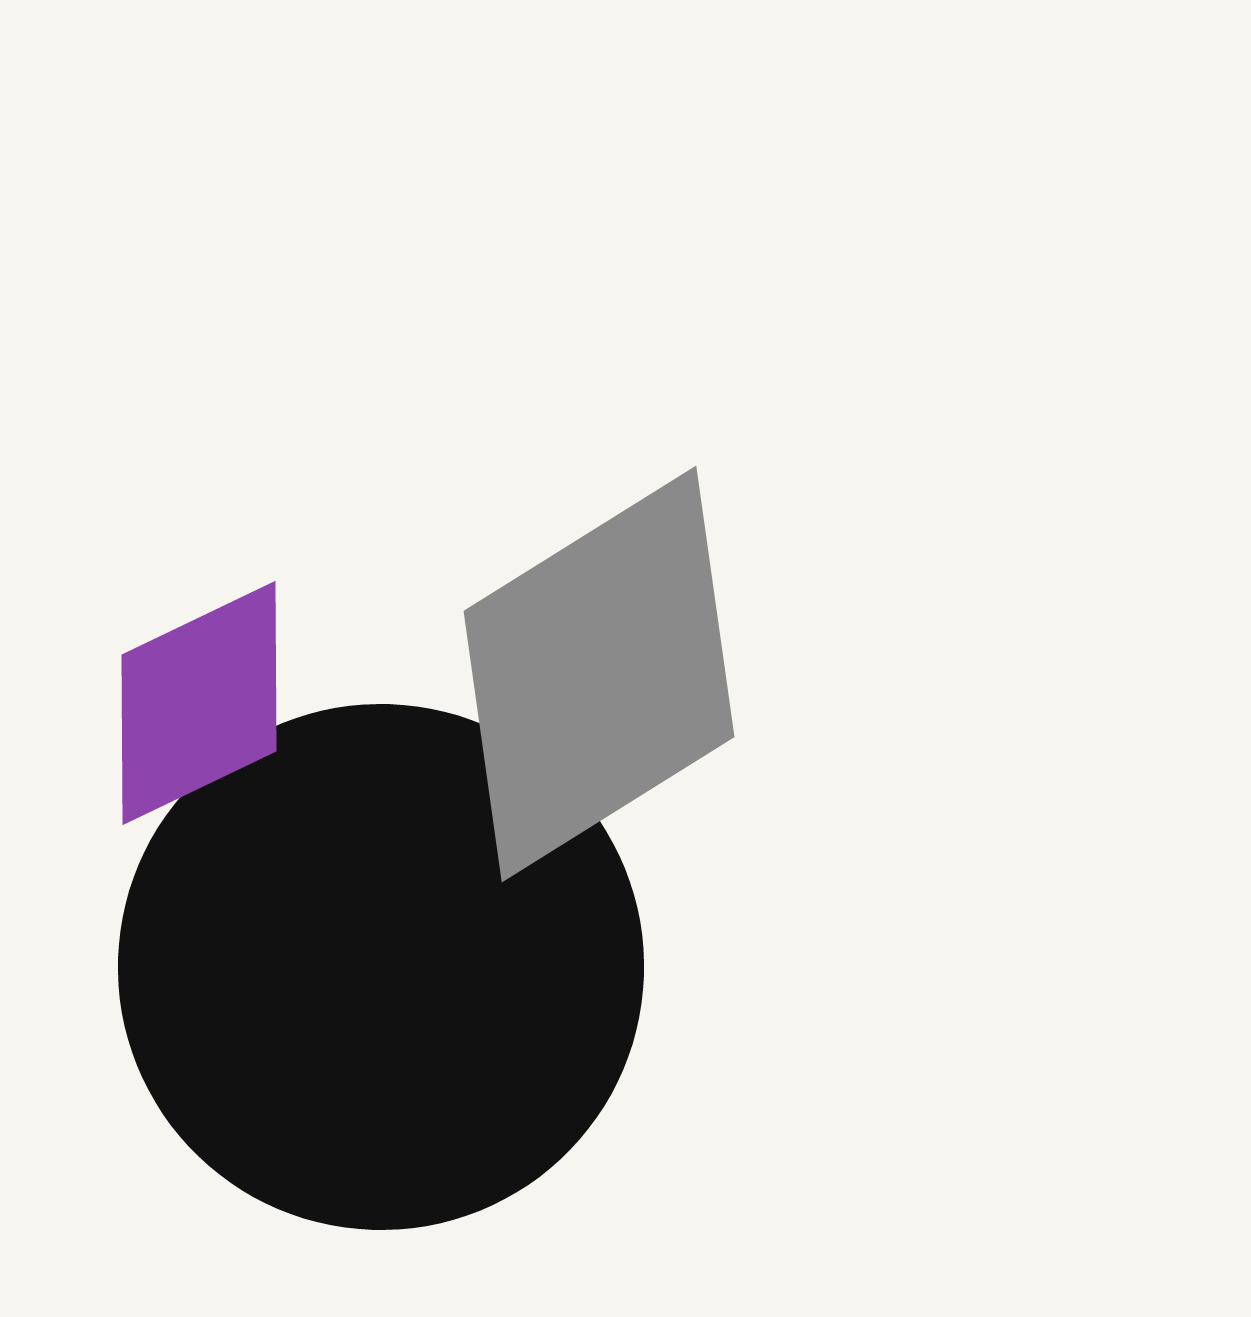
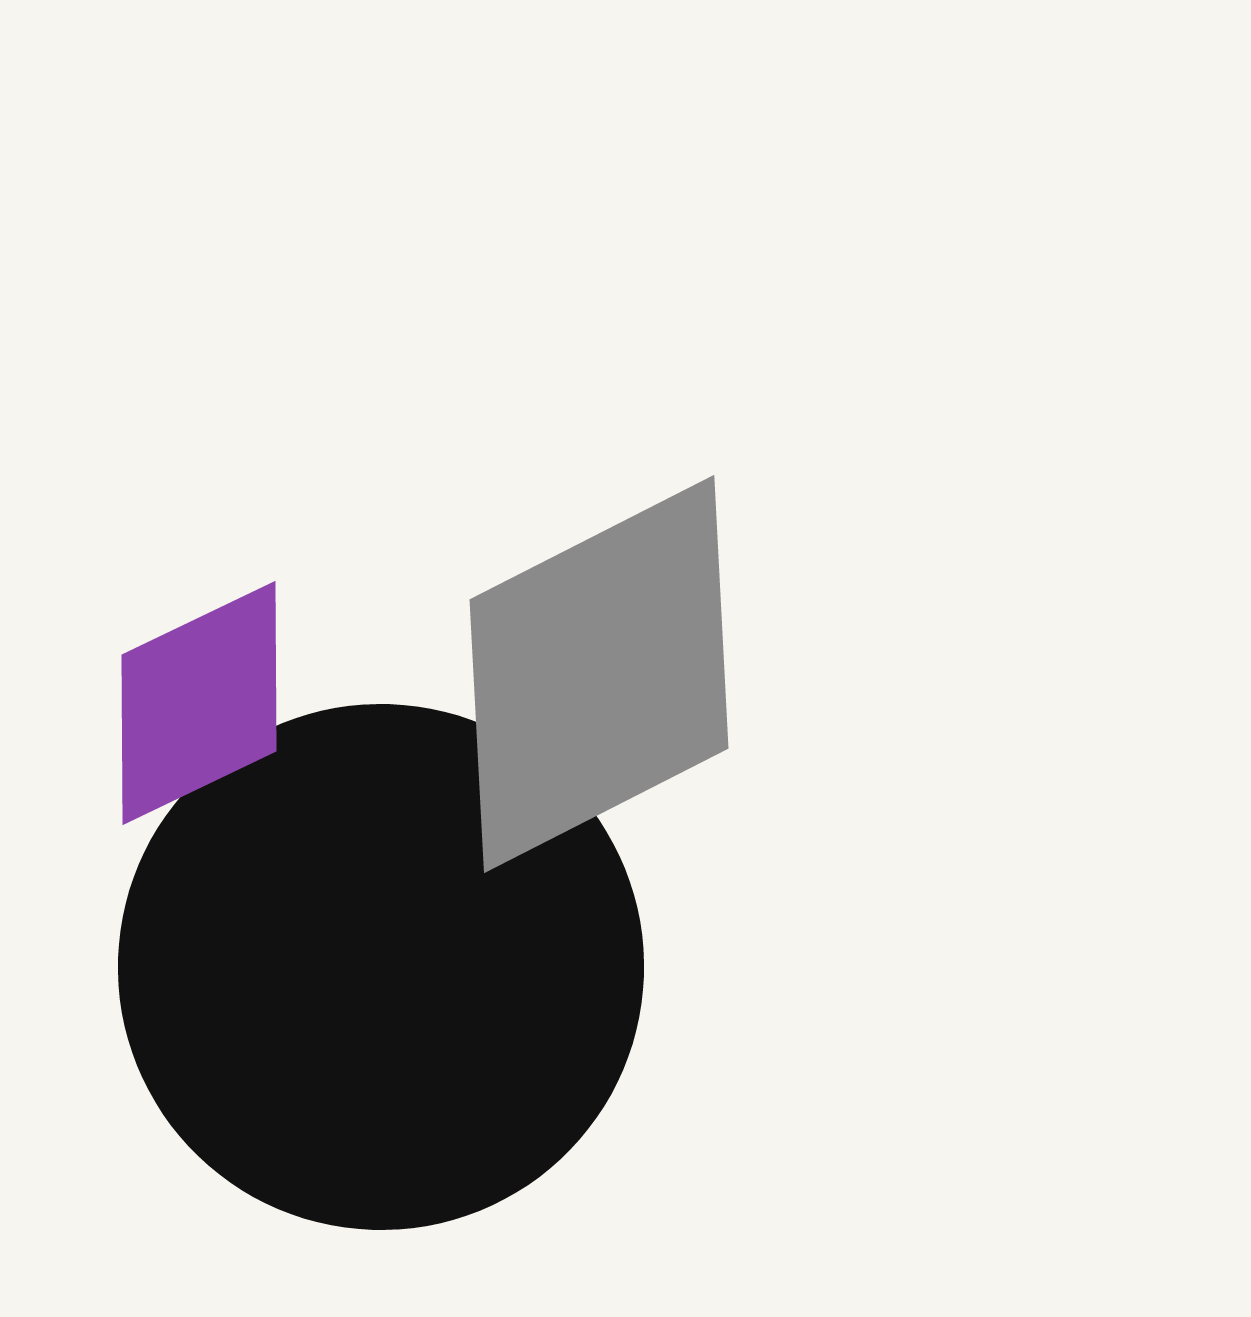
gray diamond: rotated 5 degrees clockwise
